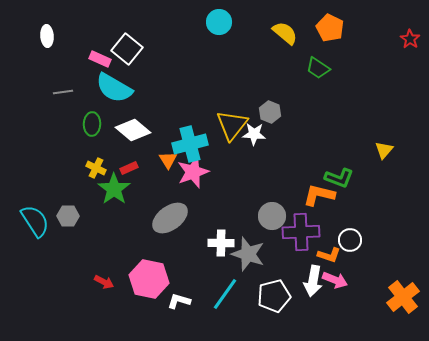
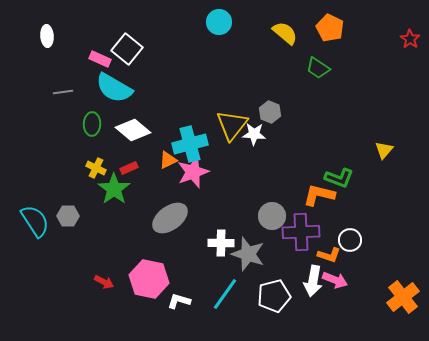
orange triangle at (168, 160): rotated 36 degrees clockwise
